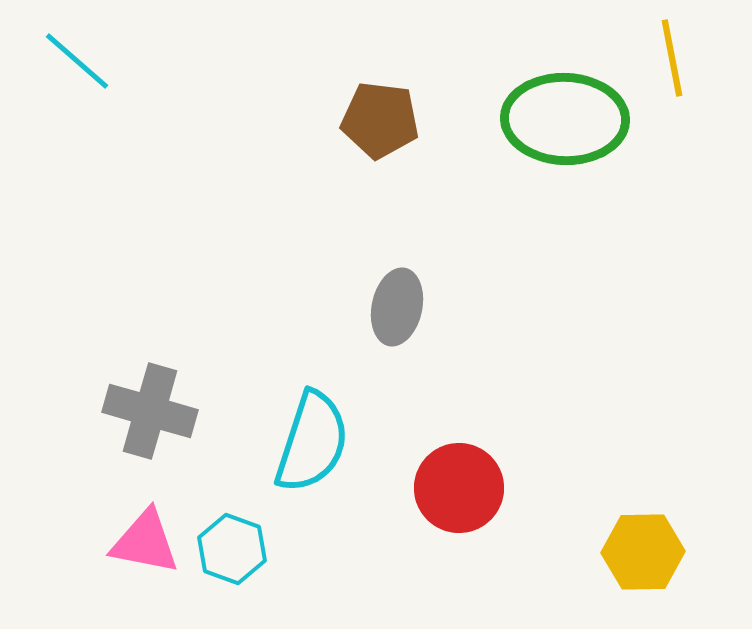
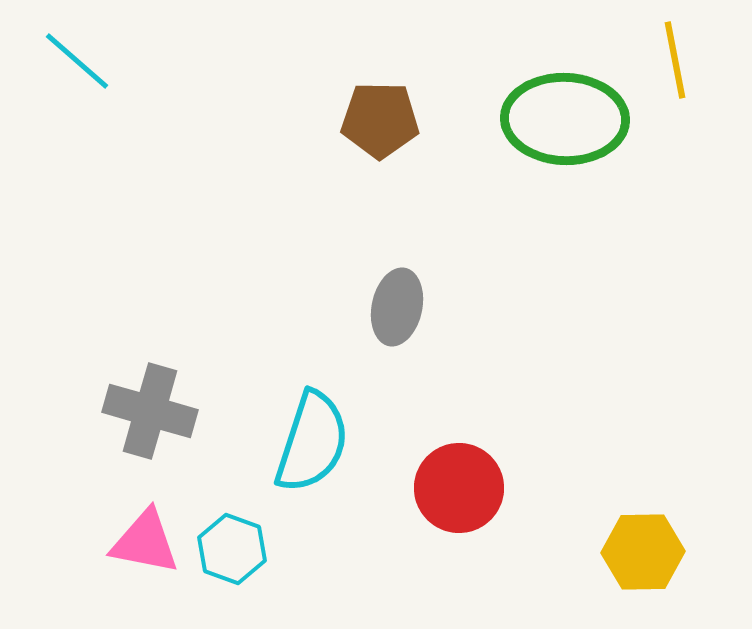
yellow line: moved 3 px right, 2 px down
brown pentagon: rotated 6 degrees counterclockwise
